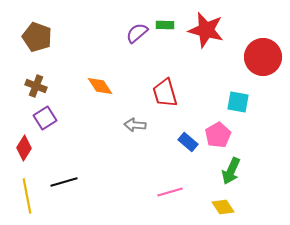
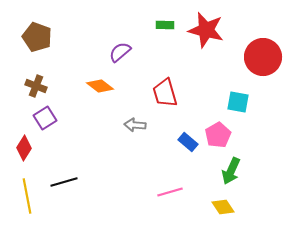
purple semicircle: moved 17 px left, 19 px down
orange diamond: rotated 20 degrees counterclockwise
